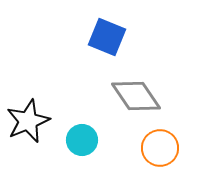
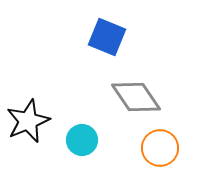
gray diamond: moved 1 px down
